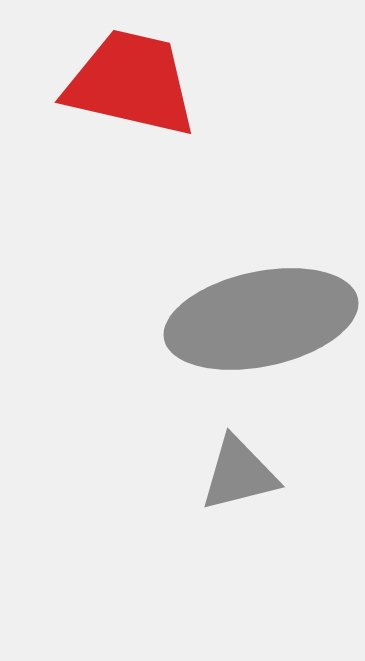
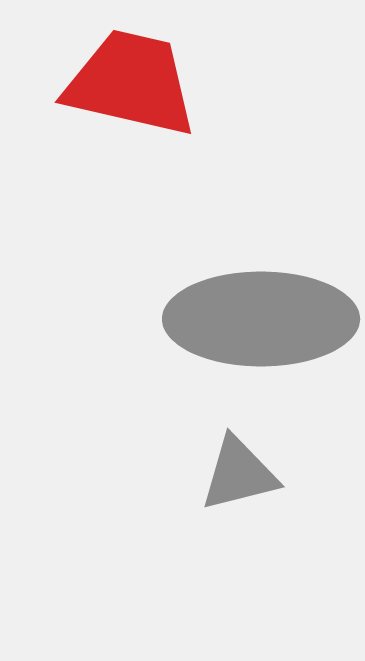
gray ellipse: rotated 12 degrees clockwise
